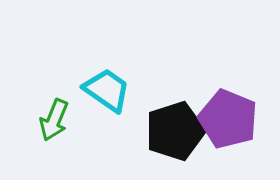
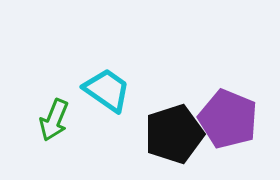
black pentagon: moved 1 px left, 3 px down
